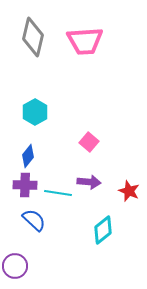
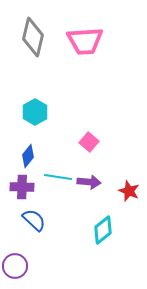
purple cross: moved 3 px left, 2 px down
cyan line: moved 16 px up
